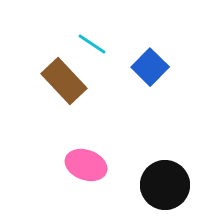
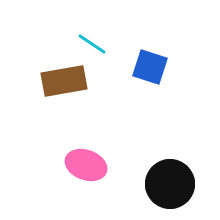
blue square: rotated 27 degrees counterclockwise
brown rectangle: rotated 57 degrees counterclockwise
black circle: moved 5 px right, 1 px up
